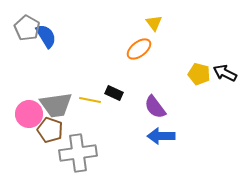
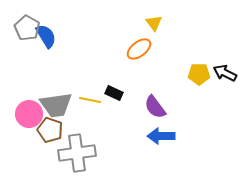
yellow pentagon: rotated 15 degrees counterclockwise
gray cross: moved 1 px left
